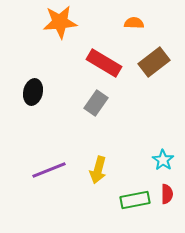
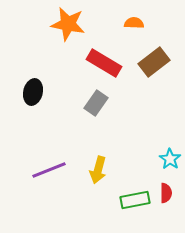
orange star: moved 8 px right, 2 px down; rotated 16 degrees clockwise
cyan star: moved 7 px right, 1 px up
red semicircle: moved 1 px left, 1 px up
